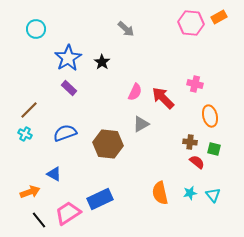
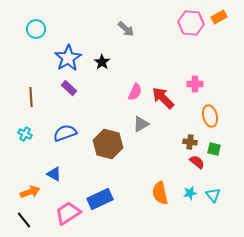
pink cross: rotated 14 degrees counterclockwise
brown line: moved 2 px right, 13 px up; rotated 48 degrees counterclockwise
brown hexagon: rotated 8 degrees clockwise
black line: moved 15 px left
